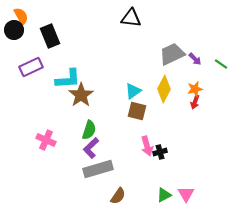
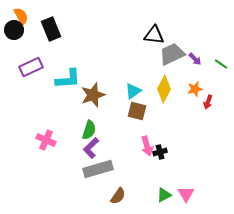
black triangle: moved 23 px right, 17 px down
black rectangle: moved 1 px right, 7 px up
brown star: moved 12 px right; rotated 15 degrees clockwise
red arrow: moved 13 px right
